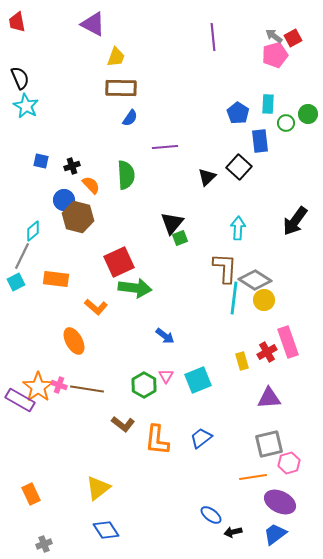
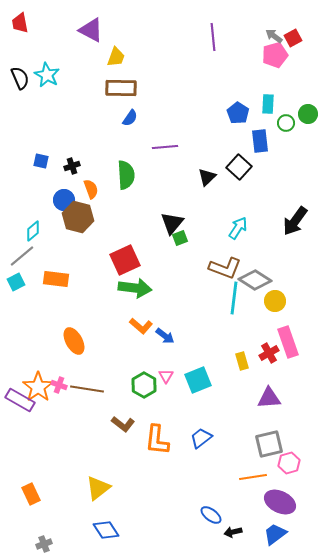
red trapezoid at (17, 22): moved 3 px right, 1 px down
purple triangle at (93, 24): moved 2 px left, 6 px down
cyan star at (26, 106): moved 21 px right, 31 px up
orange semicircle at (91, 185): moved 4 px down; rotated 24 degrees clockwise
cyan arrow at (238, 228): rotated 30 degrees clockwise
gray line at (22, 256): rotated 24 degrees clockwise
red square at (119, 262): moved 6 px right, 2 px up
brown L-shape at (225, 268): rotated 108 degrees clockwise
yellow circle at (264, 300): moved 11 px right, 1 px down
orange L-shape at (96, 307): moved 45 px right, 19 px down
red cross at (267, 352): moved 2 px right, 1 px down
